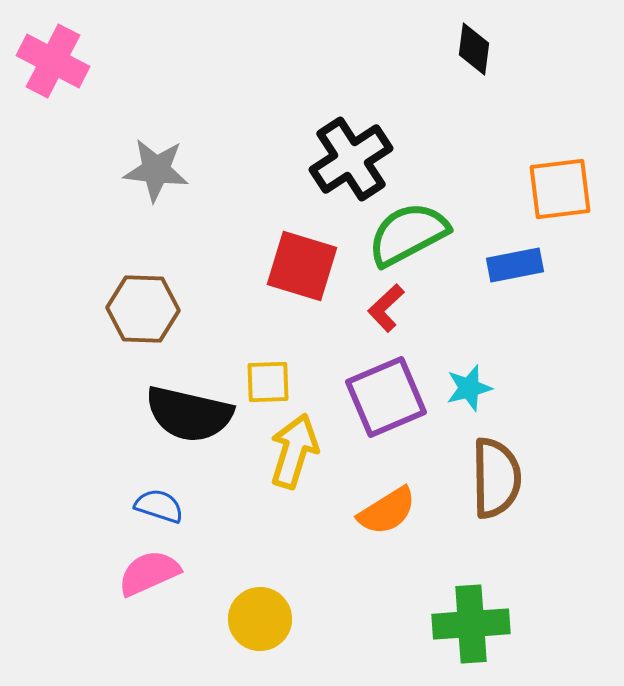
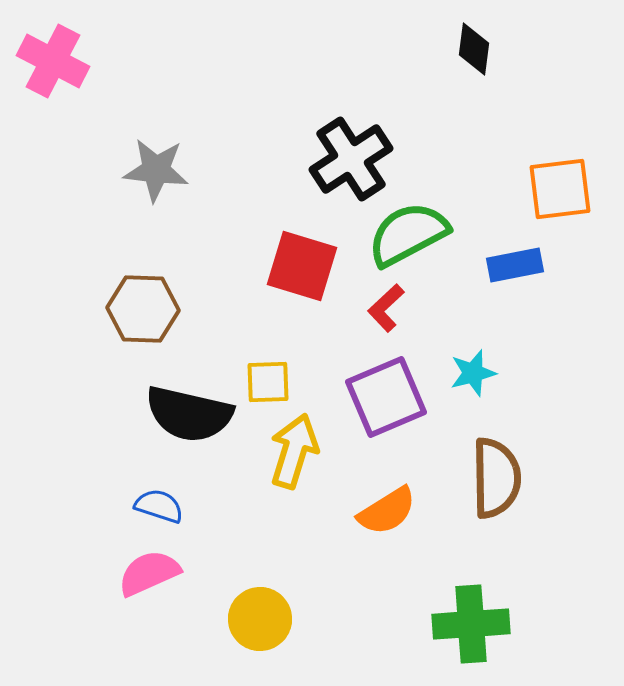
cyan star: moved 4 px right, 15 px up
